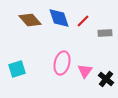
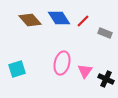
blue diamond: rotated 15 degrees counterclockwise
gray rectangle: rotated 24 degrees clockwise
black cross: rotated 14 degrees counterclockwise
